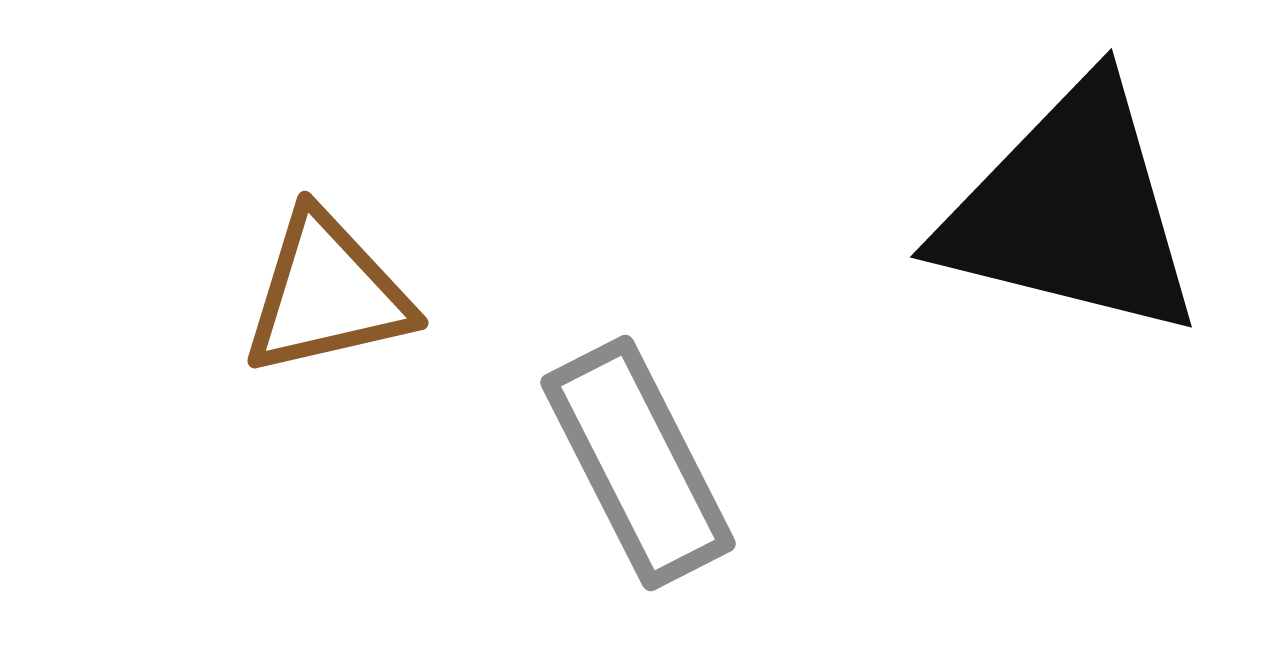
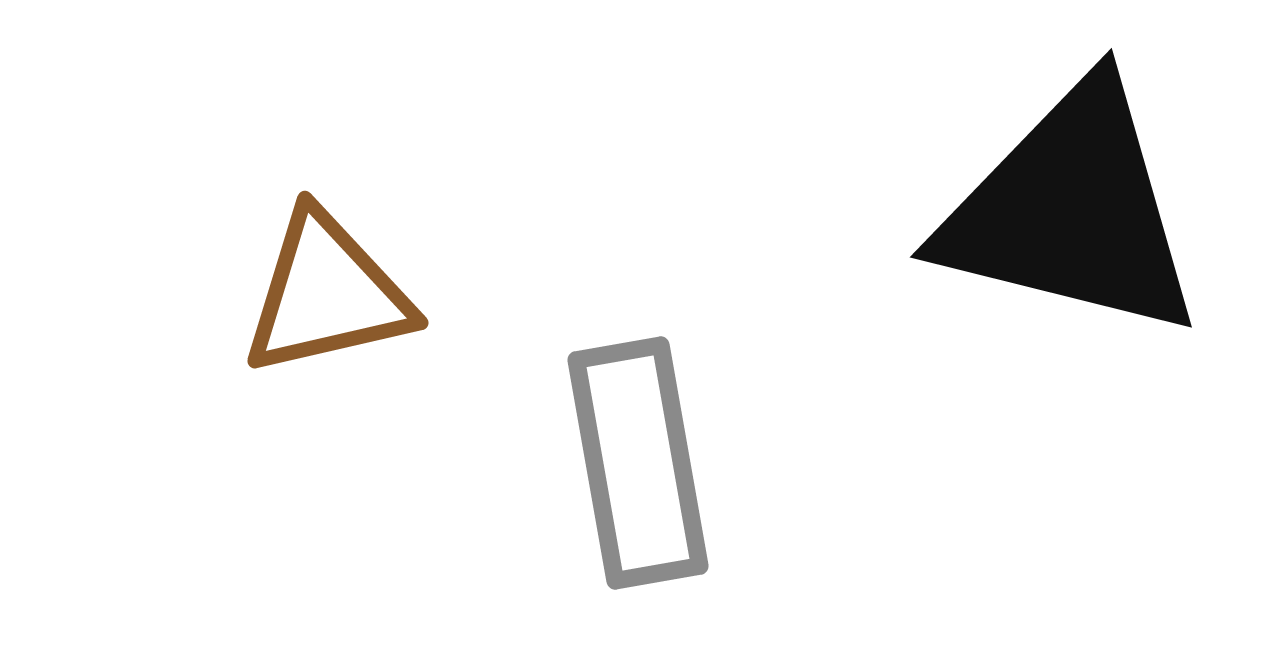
gray rectangle: rotated 17 degrees clockwise
